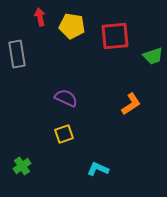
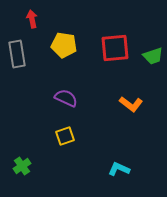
red arrow: moved 8 px left, 2 px down
yellow pentagon: moved 8 px left, 19 px down
red square: moved 12 px down
orange L-shape: rotated 70 degrees clockwise
yellow square: moved 1 px right, 2 px down
cyan L-shape: moved 21 px right
